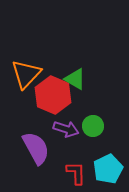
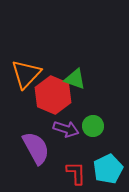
green triangle: rotated 10 degrees counterclockwise
